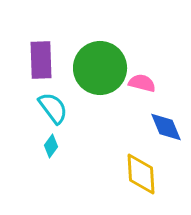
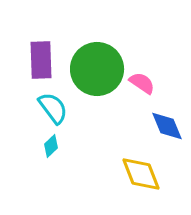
green circle: moved 3 px left, 1 px down
pink semicircle: rotated 20 degrees clockwise
blue diamond: moved 1 px right, 1 px up
cyan diamond: rotated 10 degrees clockwise
yellow diamond: rotated 18 degrees counterclockwise
